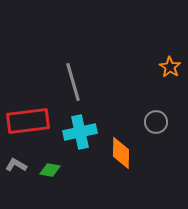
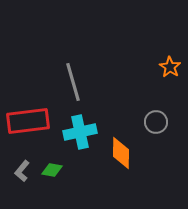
gray L-shape: moved 6 px right, 6 px down; rotated 80 degrees counterclockwise
green diamond: moved 2 px right
